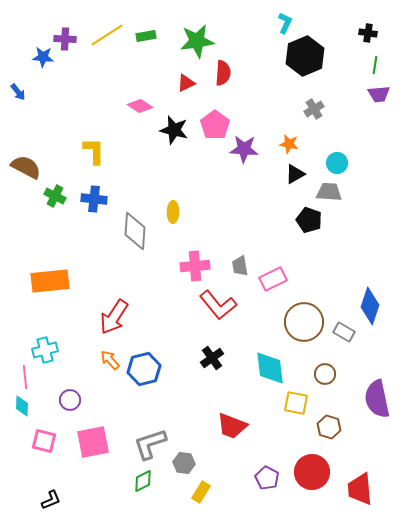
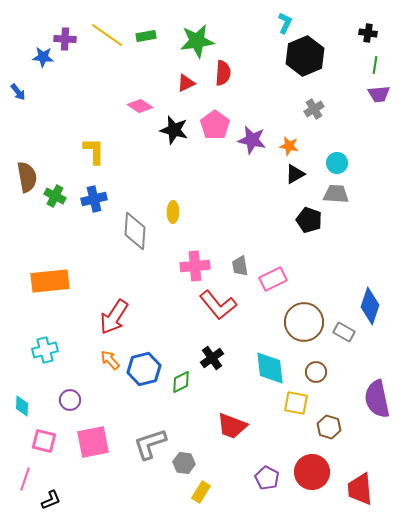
yellow line at (107, 35): rotated 68 degrees clockwise
orange star at (289, 144): moved 2 px down
purple star at (244, 149): moved 8 px right, 9 px up; rotated 8 degrees clockwise
brown semicircle at (26, 167): moved 1 px right, 10 px down; rotated 52 degrees clockwise
gray trapezoid at (329, 192): moved 7 px right, 2 px down
blue cross at (94, 199): rotated 20 degrees counterclockwise
brown circle at (325, 374): moved 9 px left, 2 px up
pink line at (25, 377): moved 102 px down; rotated 25 degrees clockwise
green diamond at (143, 481): moved 38 px right, 99 px up
